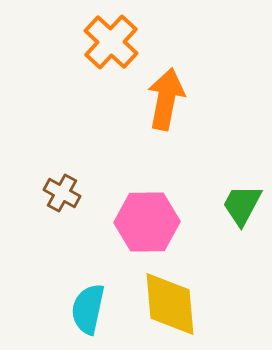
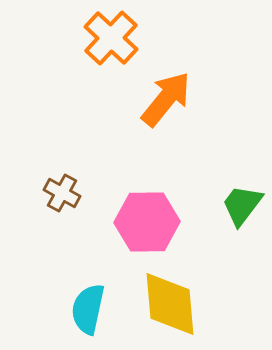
orange cross: moved 4 px up
orange arrow: rotated 28 degrees clockwise
green trapezoid: rotated 9 degrees clockwise
